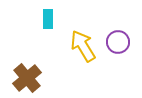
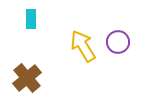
cyan rectangle: moved 17 px left
